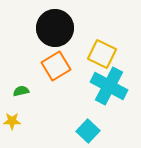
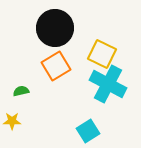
cyan cross: moved 1 px left, 2 px up
cyan square: rotated 15 degrees clockwise
